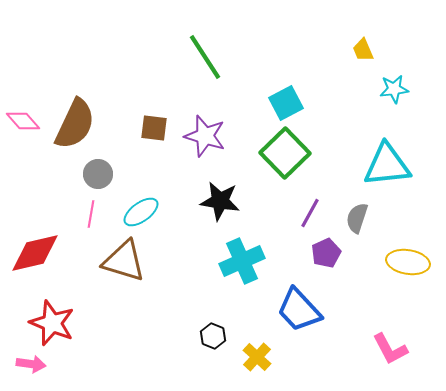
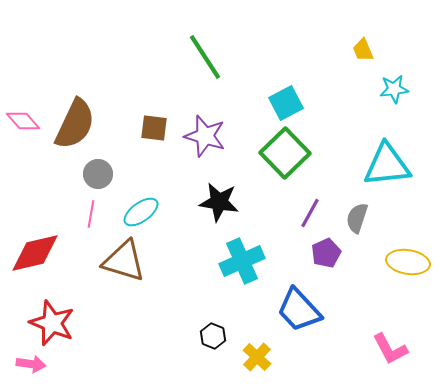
black star: moved 1 px left, 1 px down
